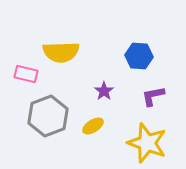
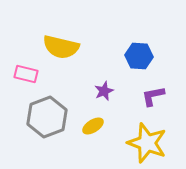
yellow semicircle: moved 5 px up; rotated 15 degrees clockwise
purple star: rotated 12 degrees clockwise
gray hexagon: moved 1 px left, 1 px down
